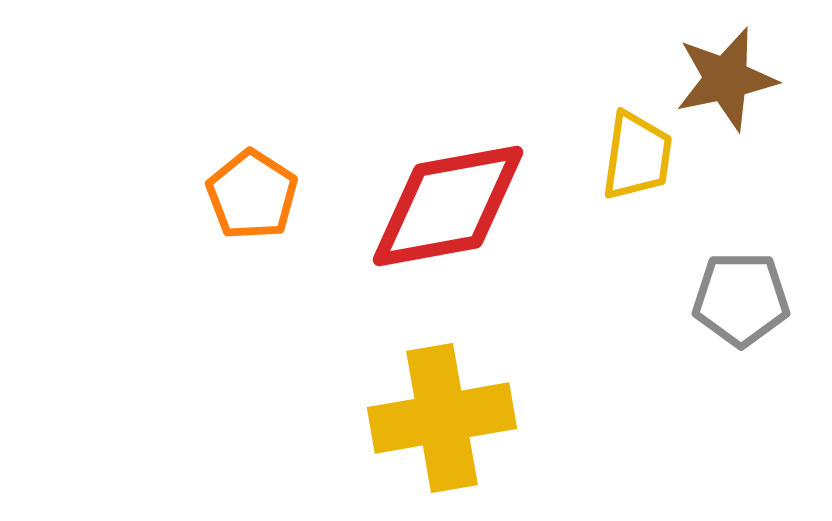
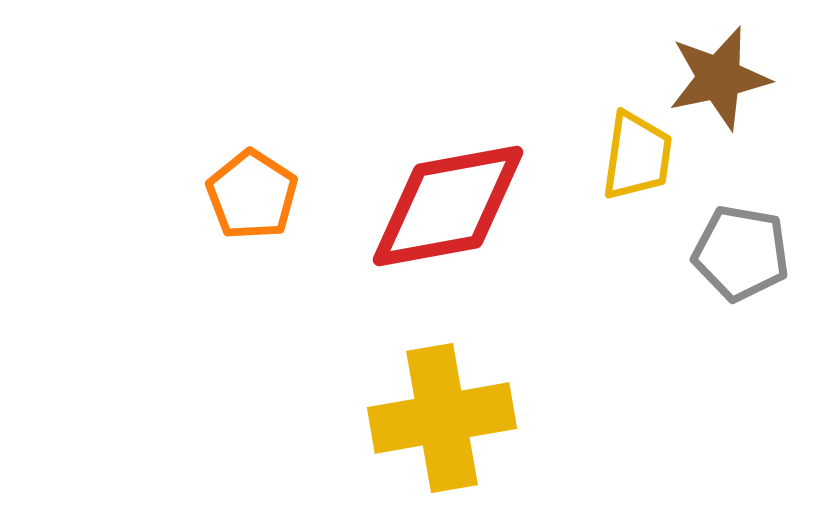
brown star: moved 7 px left, 1 px up
gray pentagon: moved 46 px up; rotated 10 degrees clockwise
